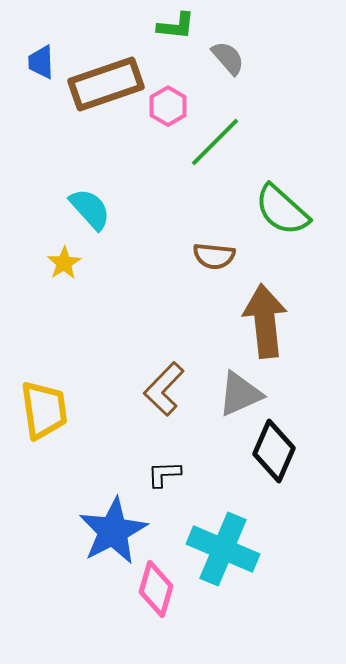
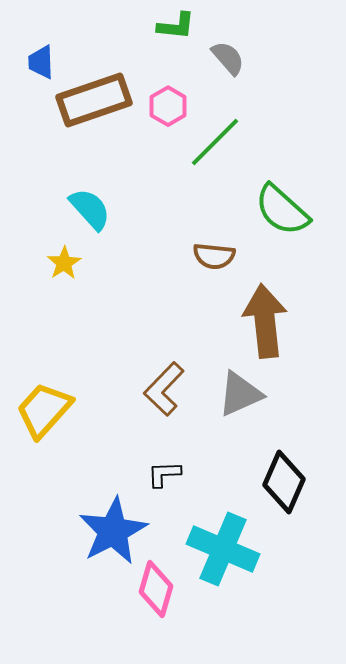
brown rectangle: moved 12 px left, 16 px down
yellow trapezoid: rotated 130 degrees counterclockwise
black diamond: moved 10 px right, 31 px down
